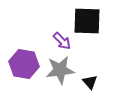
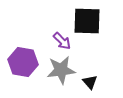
purple hexagon: moved 1 px left, 2 px up
gray star: moved 1 px right
